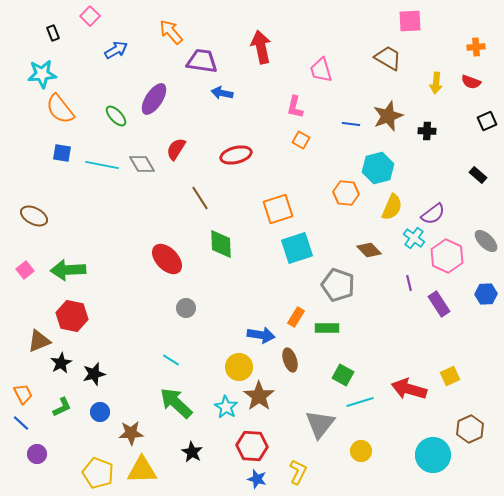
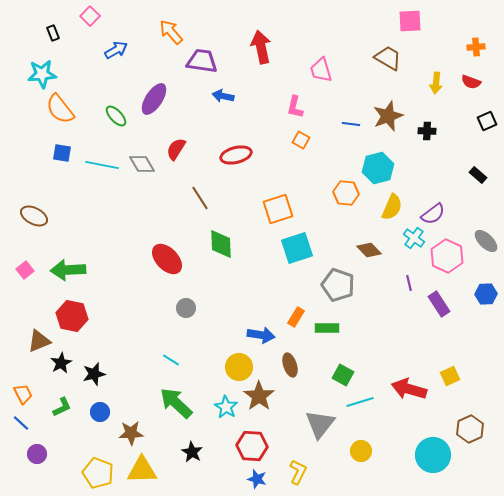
blue arrow at (222, 93): moved 1 px right, 3 px down
brown ellipse at (290, 360): moved 5 px down
